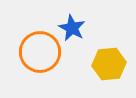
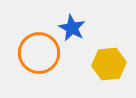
orange circle: moved 1 px left, 1 px down
